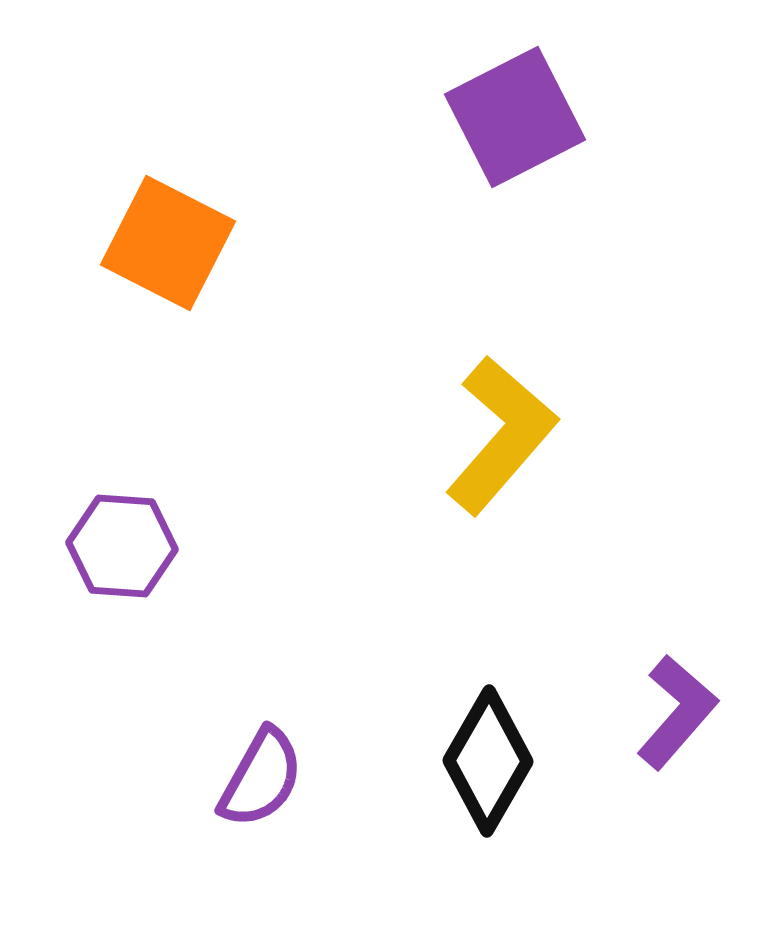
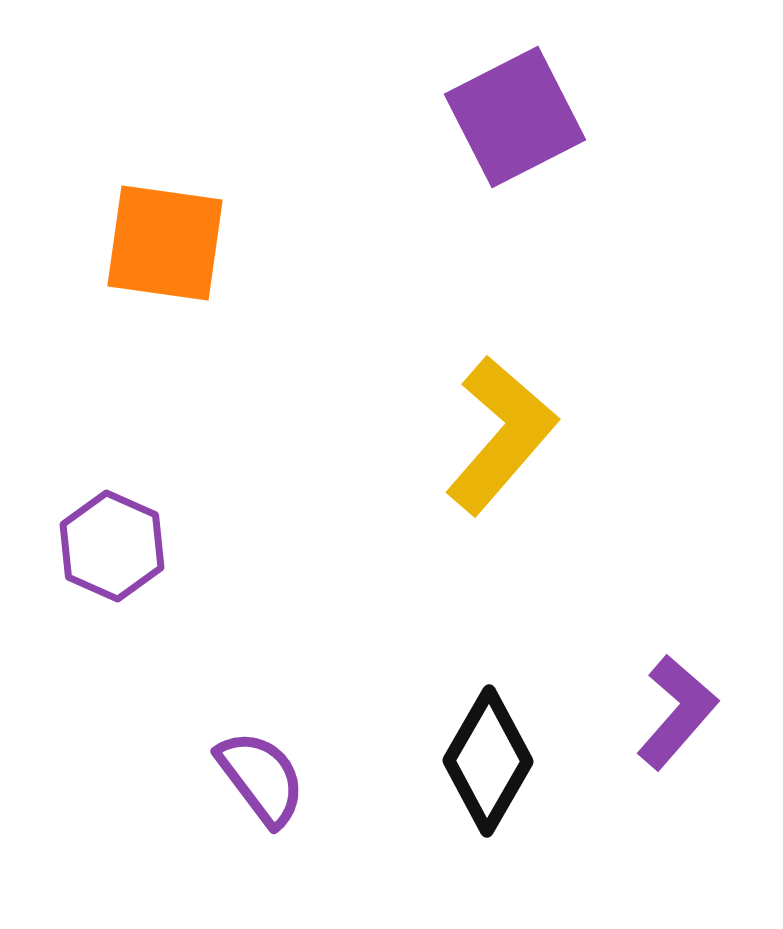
orange square: moved 3 px left; rotated 19 degrees counterclockwise
purple hexagon: moved 10 px left; rotated 20 degrees clockwise
purple semicircle: rotated 66 degrees counterclockwise
